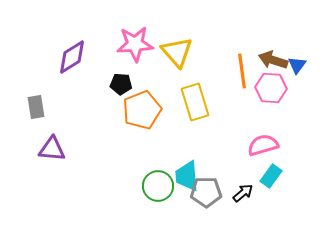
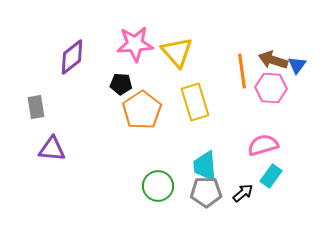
purple diamond: rotated 6 degrees counterclockwise
orange pentagon: rotated 12 degrees counterclockwise
cyan trapezoid: moved 18 px right, 10 px up
